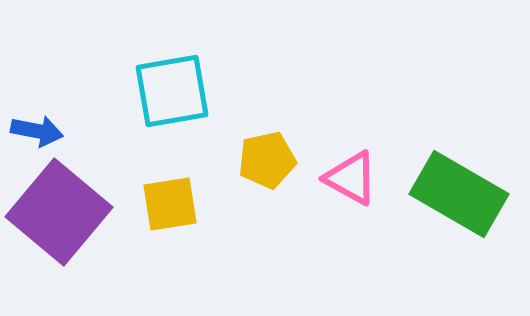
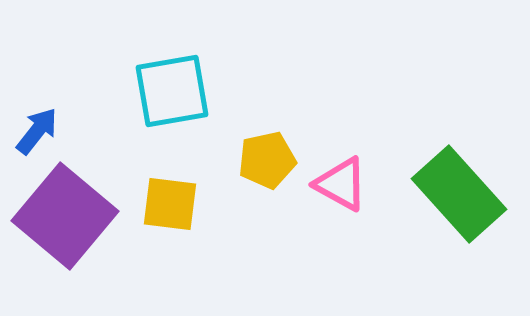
blue arrow: rotated 63 degrees counterclockwise
pink triangle: moved 10 px left, 6 px down
green rectangle: rotated 18 degrees clockwise
yellow square: rotated 16 degrees clockwise
purple square: moved 6 px right, 4 px down
